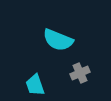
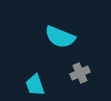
cyan semicircle: moved 2 px right, 3 px up
